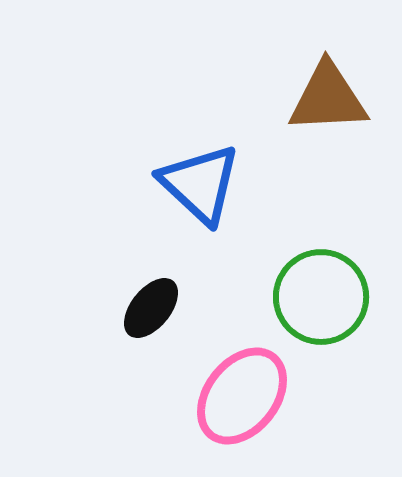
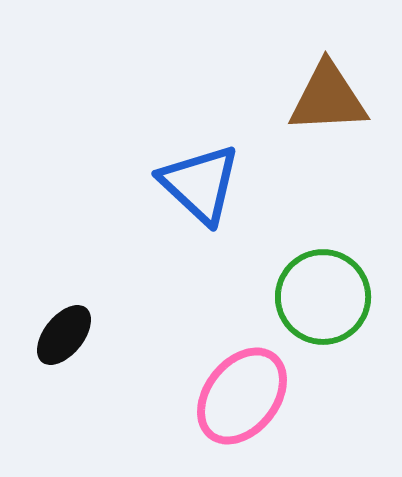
green circle: moved 2 px right
black ellipse: moved 87 px left, 27 px down
